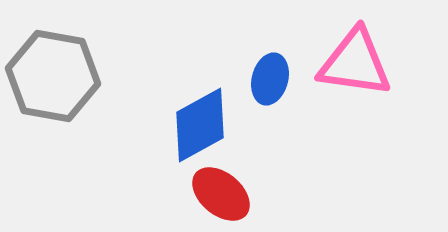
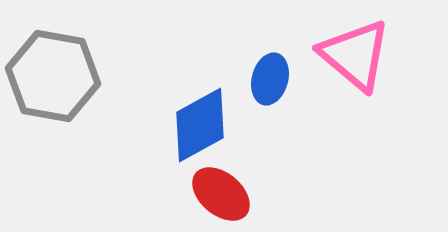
pink triangle: moved 8 px up; rotated 32 degrees clockwise
